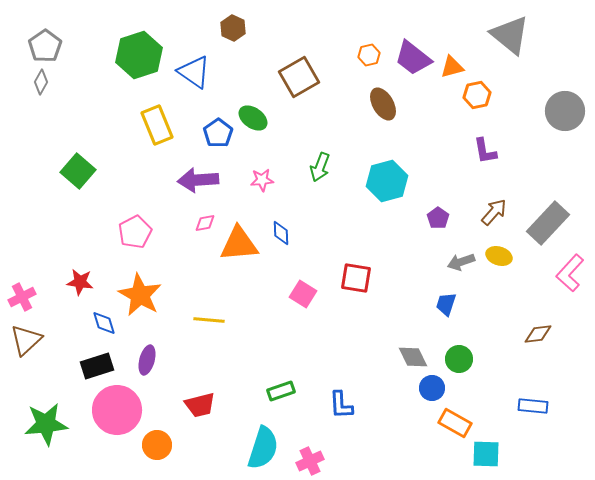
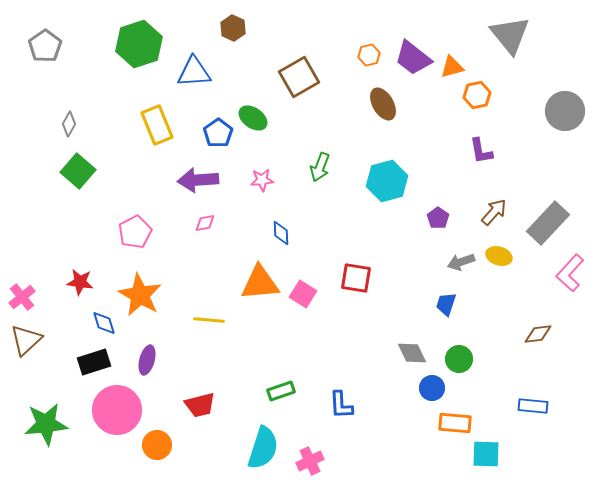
gray triangle at (510, 35): rotated 12 degrees clockwise
green hexagon at (139, 55): moved 11 px up
blue triangle at (194, 72): rotated 39 degrees counterclockwise
gray diamond at (41, 82): moved 28 px right, 42 px down
purple L-shape at (485, 151): moved 4 px left
orange triangle at (239, 244): moved 21 px right, 39 px down
pink cross at (22, 297): rotated 12 degrees counterclockwise
gray diamond at (413, 357): moved 1 px left, 4 px up
black rectangle at (97, 366): moved 3 px left, 4 px up
orange rectangle at (455, 423): rotated 24 degrees counterclockwise
